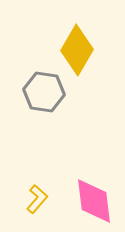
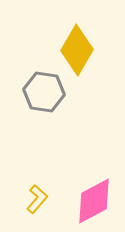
pink diamond: rotated 69 degrees clockwise
